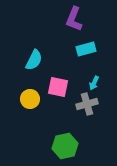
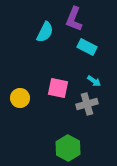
cyan rectangle: moved 1 px right, 2 px up; rotated 42 degrees clockwise
cyan semicircle: moved 11 px right, 28 px up
cyan arrow: moved 2 px up; rotated 80 degrees counterclockwise
pink square: moved 1 px down
yellow circle: moved 10 px left, 1 px up
green hexagon: moved 3 px right, 2 px down; rotated 20 degrees counterclockwise
